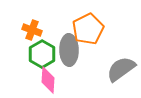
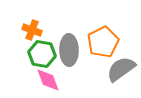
orange pentagon: moved 15 px right, 13 px down
green hexagon: rotated 20 degrees counterclockwise
pink diamond: rotated 24 degrees counterclockwise
